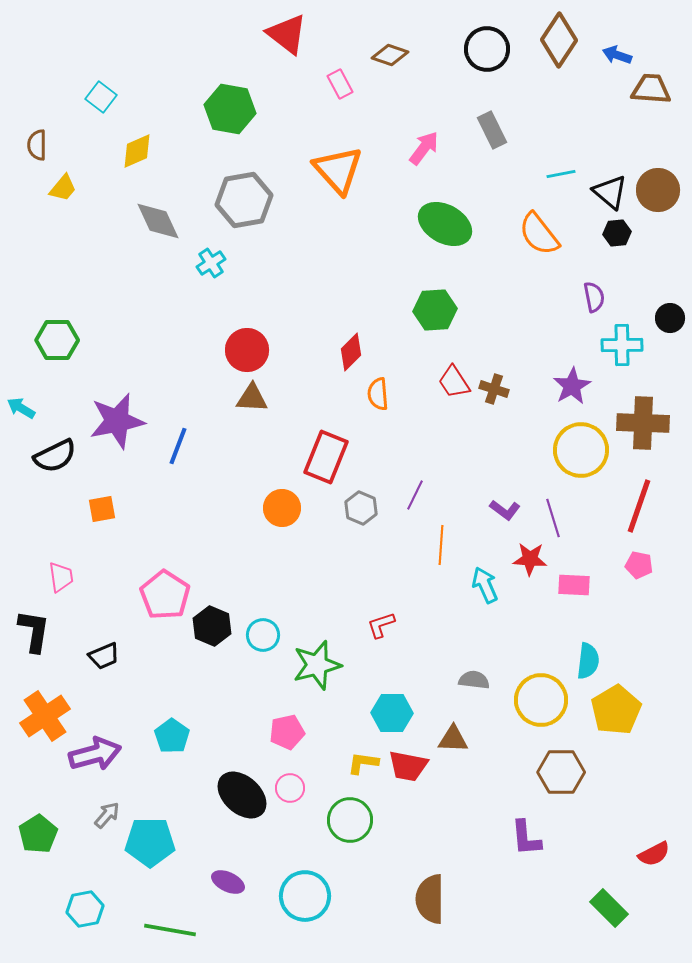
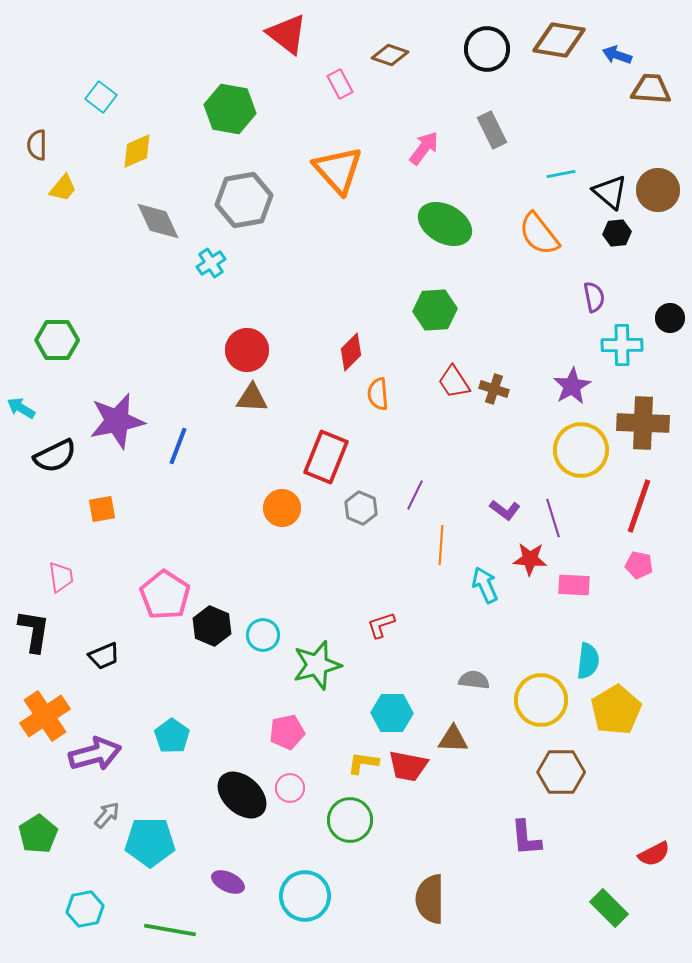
brown diamond at (559, 40): rotated 66 degrees clockwise
